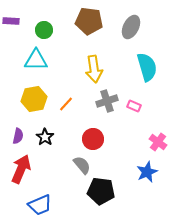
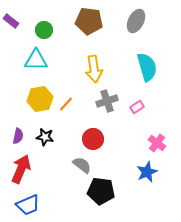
purple rectangle: rotated 35 degrees clockwise
gray ellipse: moved 5 px right, 6 px up
yellow hexagon: moved 6 px right
pink rectangle: moved 3 px right, 1 px down; rotated 56 degrees counterclockwise
black star: rotated 24 degrees counterclockwise
pink cross: moved 1 px left, 1 px down
gray semicircle: rotated 12 degrees counterclockwise
blue trapezoid: moved 12 px left
